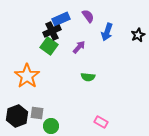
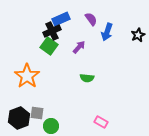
purple semicircle: moved 3 px right, 3 px down
green semicircle: moved 1 px left, 1 px down
black hexagon: moved 2 px right, 2 px down
